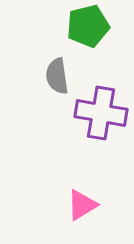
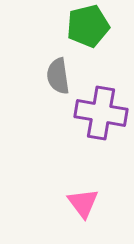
gray semicircle: moved 1 px right
pink triangle: moved 1 px right, 2 px up; rotated 36 degrees counterclockwise
